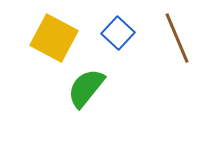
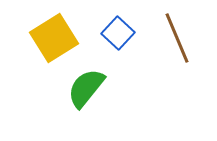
yellow square: rotated 30 degrees clockwise
